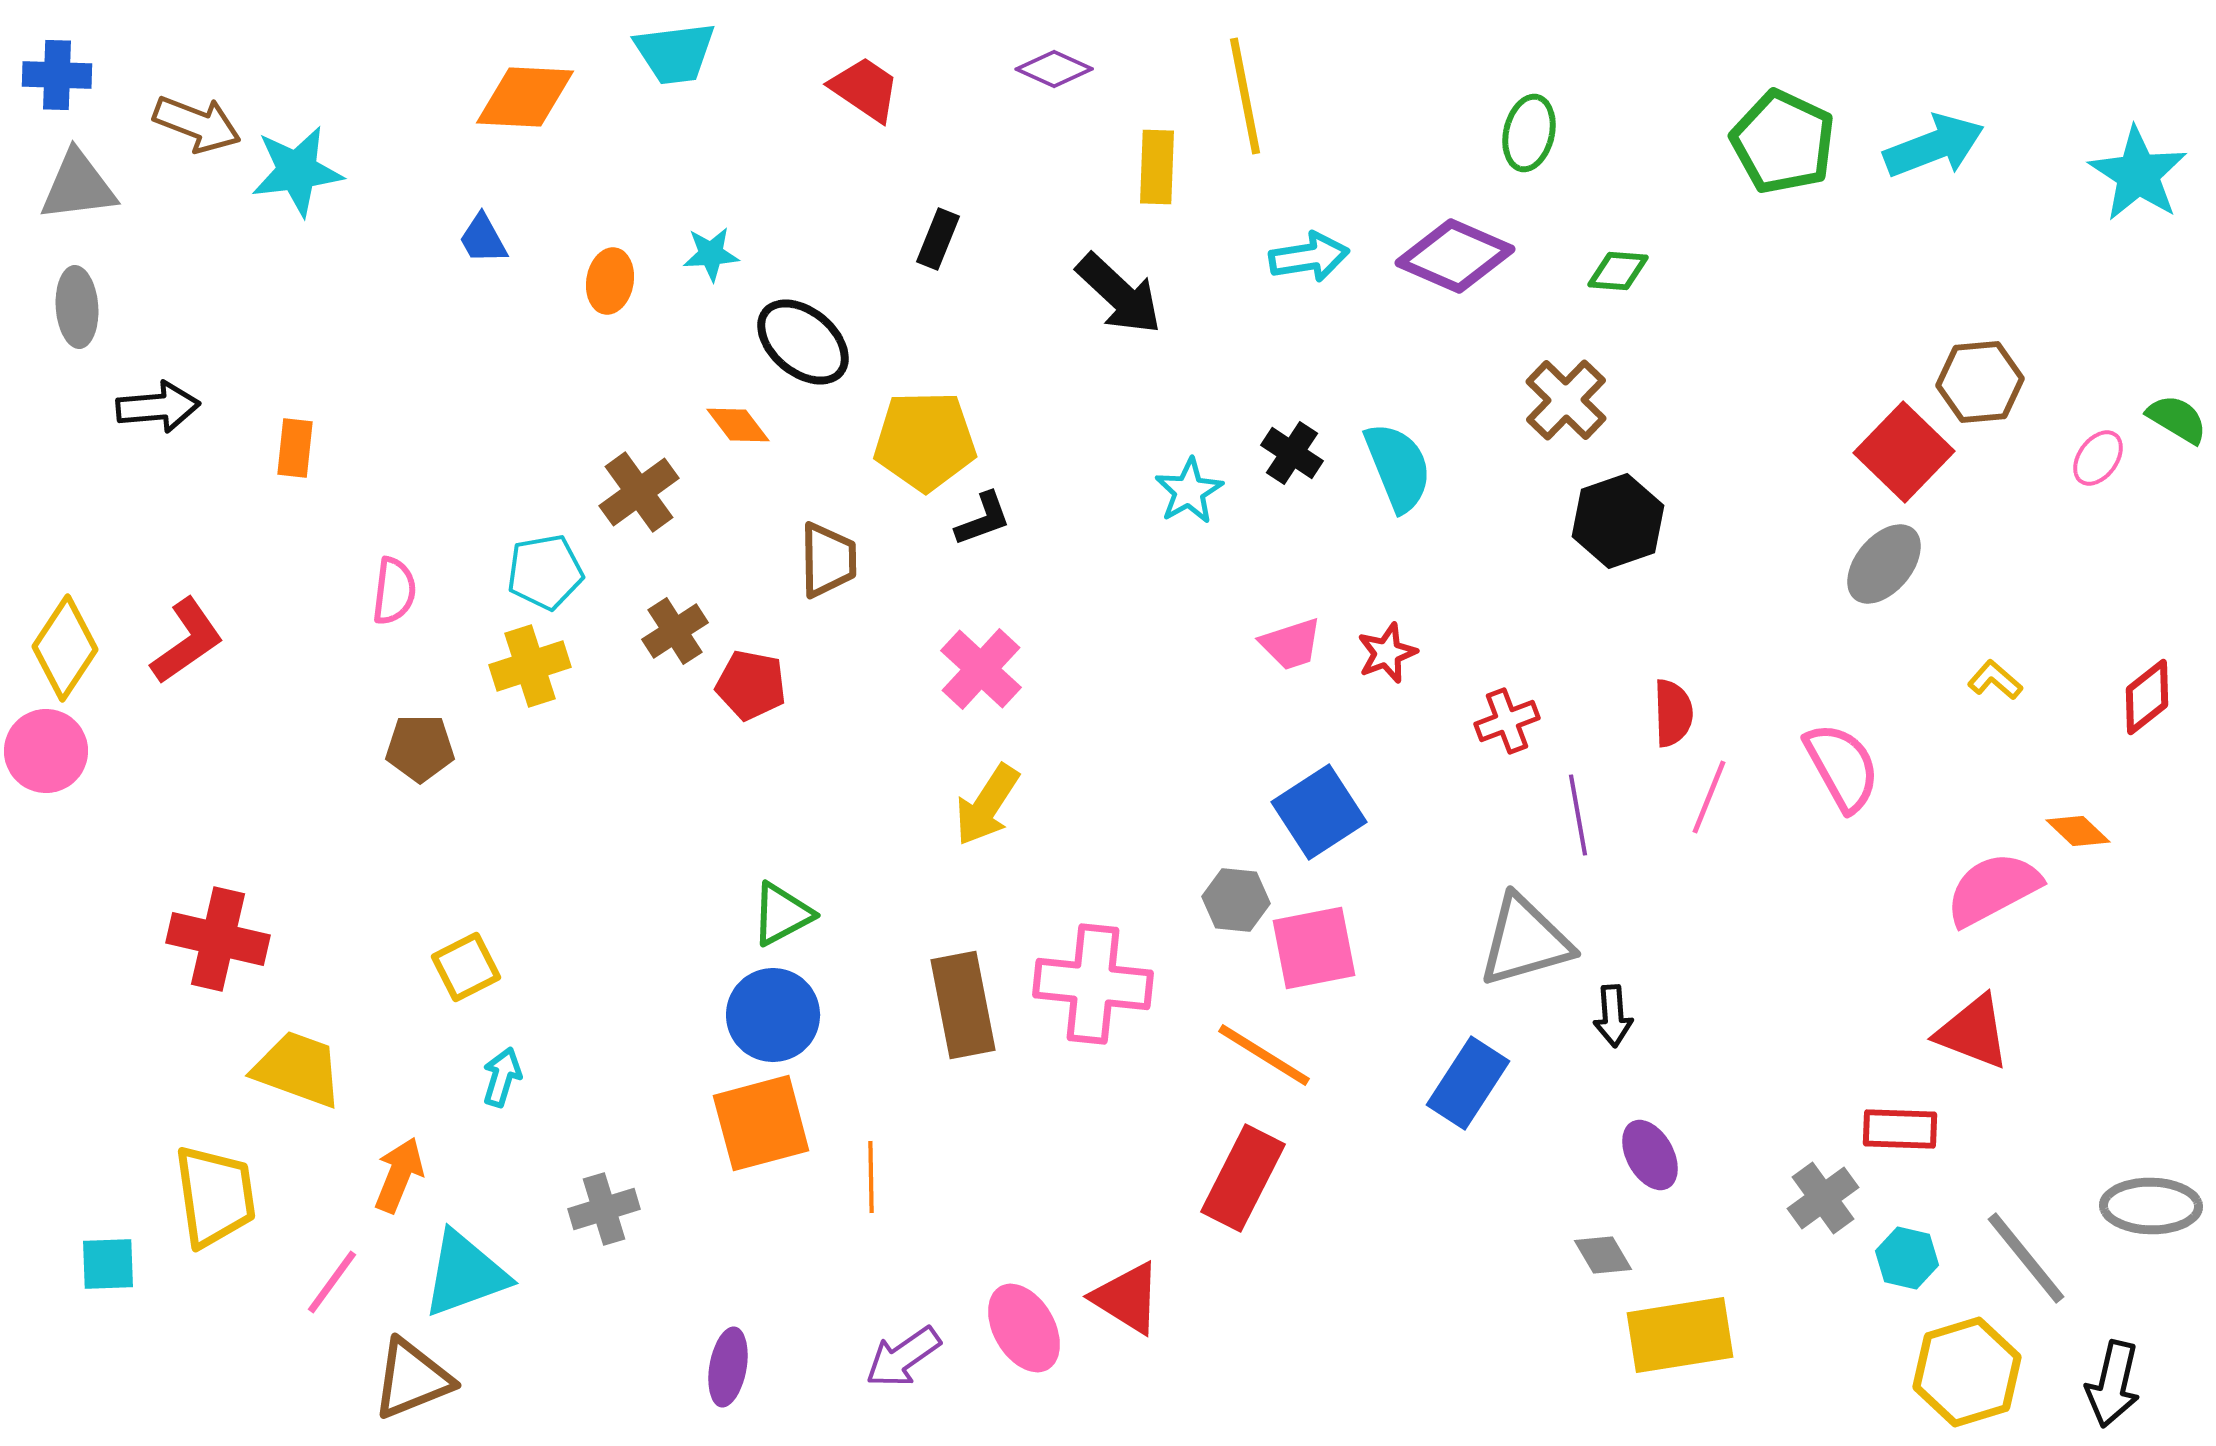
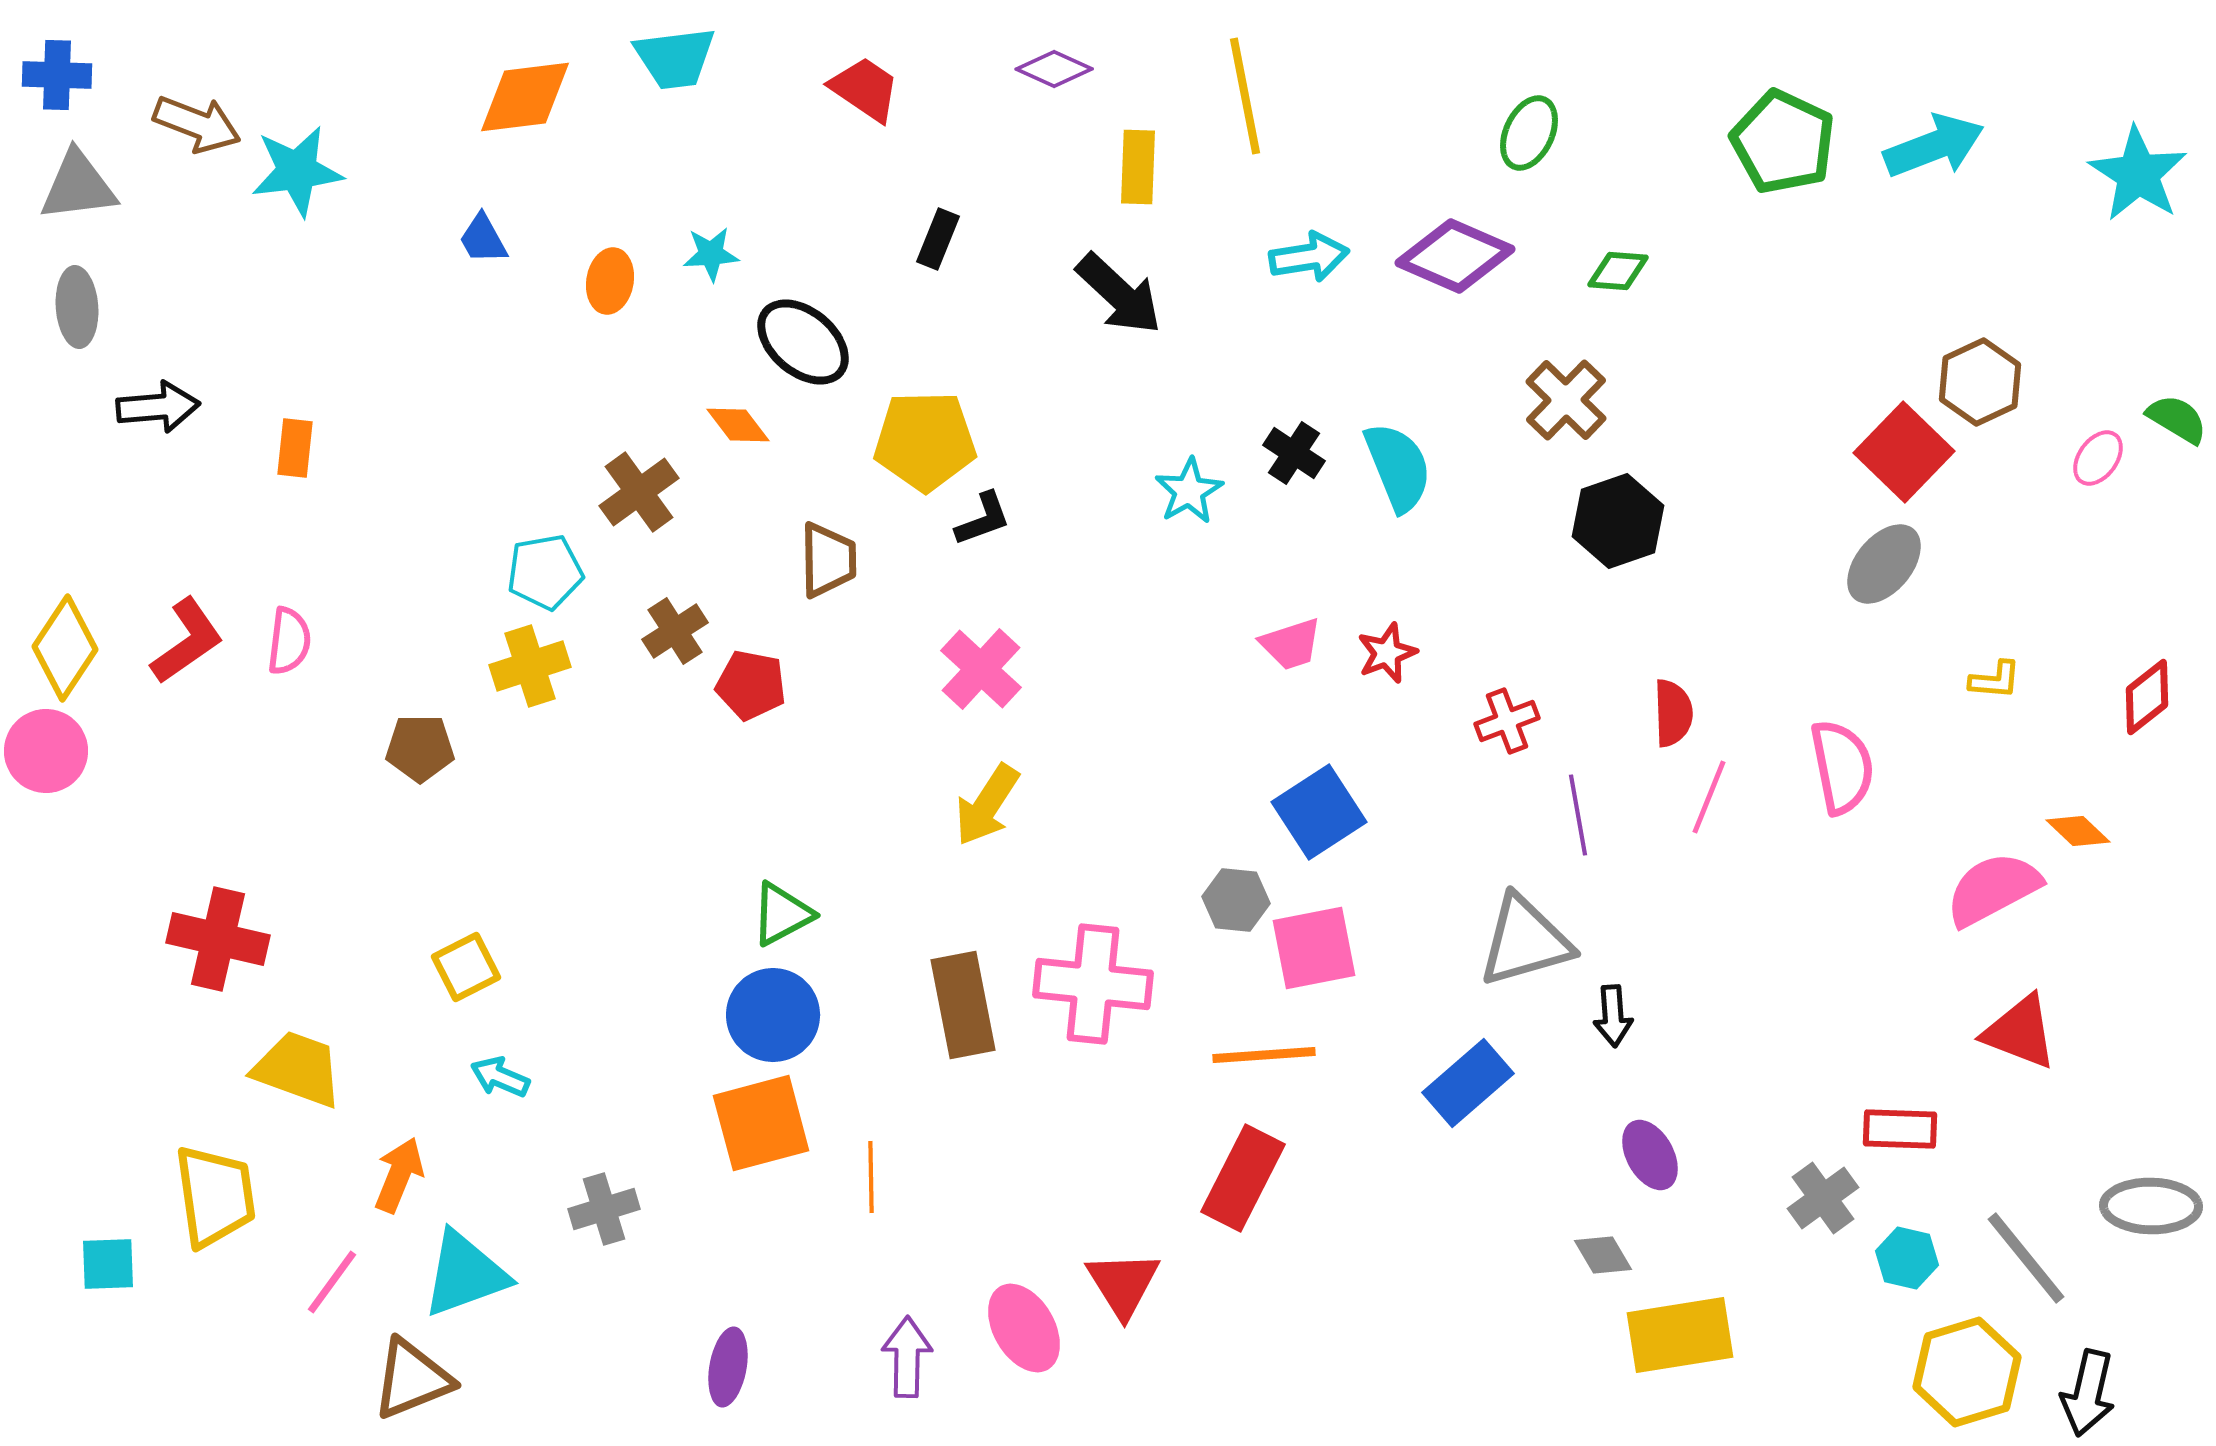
cyan trapezoid at (675, 53): moved 5 px down
orange diamond at (525, 97): rotated 10 degrees counterclockwise
green ellipse at (1529, 133): rotated 12 degrees clockwise
yellow rectangle at (1157, 167): moved 19 px left
brown hexagon at (1980, 382): rotated 20 degrees counterclockwise
black cross at (1292, 453): moved 2 px right
pink semicircle at (394, 591): moved 105 px left, 50 px down
yellow L-shape at (1995, 680): rotated 144 degrees clockwise
pink semicircle at (1842, 767): rotated 18 degrees clockwise
red triangle at (1973, 1032): moved 47 px right
orange line at (1264, 1055): rotated 36 degrees counterclockwise
cyan arrow at (502, 1077): moved 2 px left; rotated 84 degrees counterclockwise
blue rectangle at (1468, 1083): rotated 16 degrees clockwise
red triangle at (1127, 1298): moved 4 px left, 14 px up; rotated 26 degrees clockwise
purple arrow at (903, 1357): moved 4 px right; rotated 126 degrees clockwise
black arrow at (2113, 1384): moved 25 px left, 9 px down
